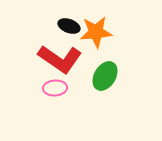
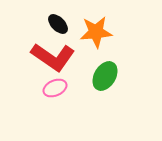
black ellipse: moved 11 px left, 2 px up; rotated 25 degrees clockwise
red L-shape: moved 7 px left, 2 px up
pink ellipse: rotated 20 degrees counterclockwise
